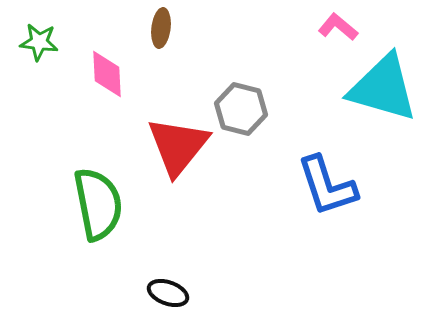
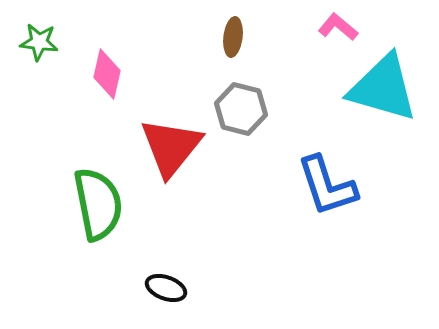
brown ellipse: moved 72 px right, 9 px down
pink diamond: rotated 15 degrees clockwise
red triangle: moved 7 px left, 1 px down
black ellipse: moved 2 px left, 5 px up
